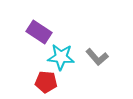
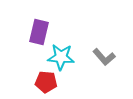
purple rectangle: rotated 70 degrees clockwise
gray L-shape: moved 7 px right
